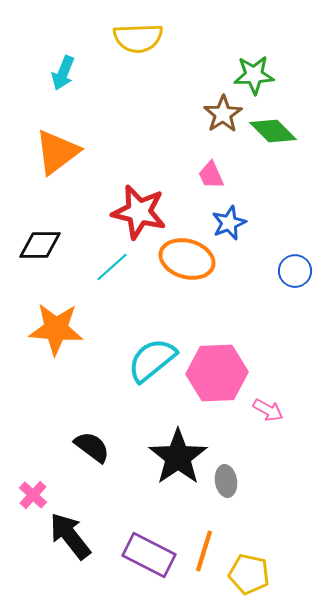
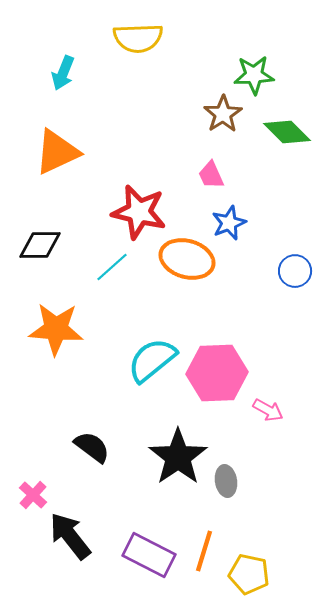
green diamond: moved 14 px right, 1 px down
orange triangle: rotated 12 degrees clockwise
